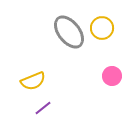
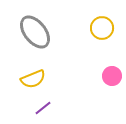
gray ellipse: moved 34 px left
yellow semicircle: moved 2 px up
